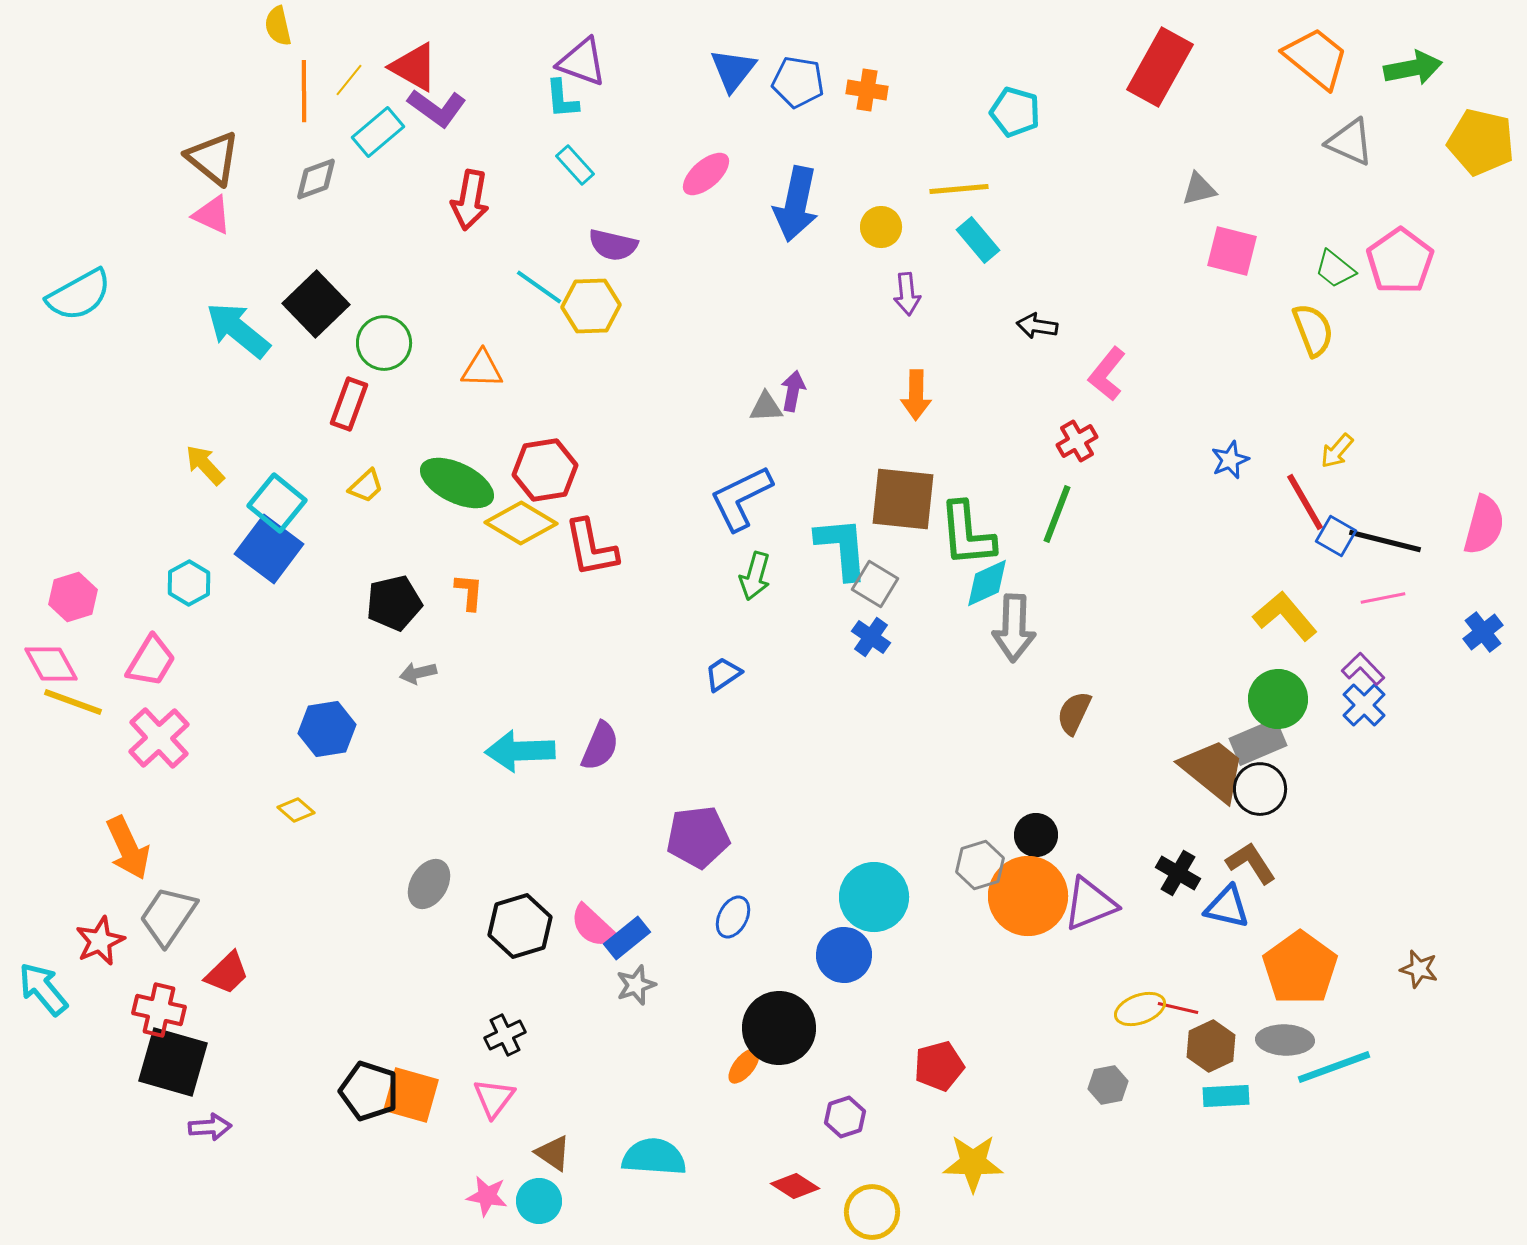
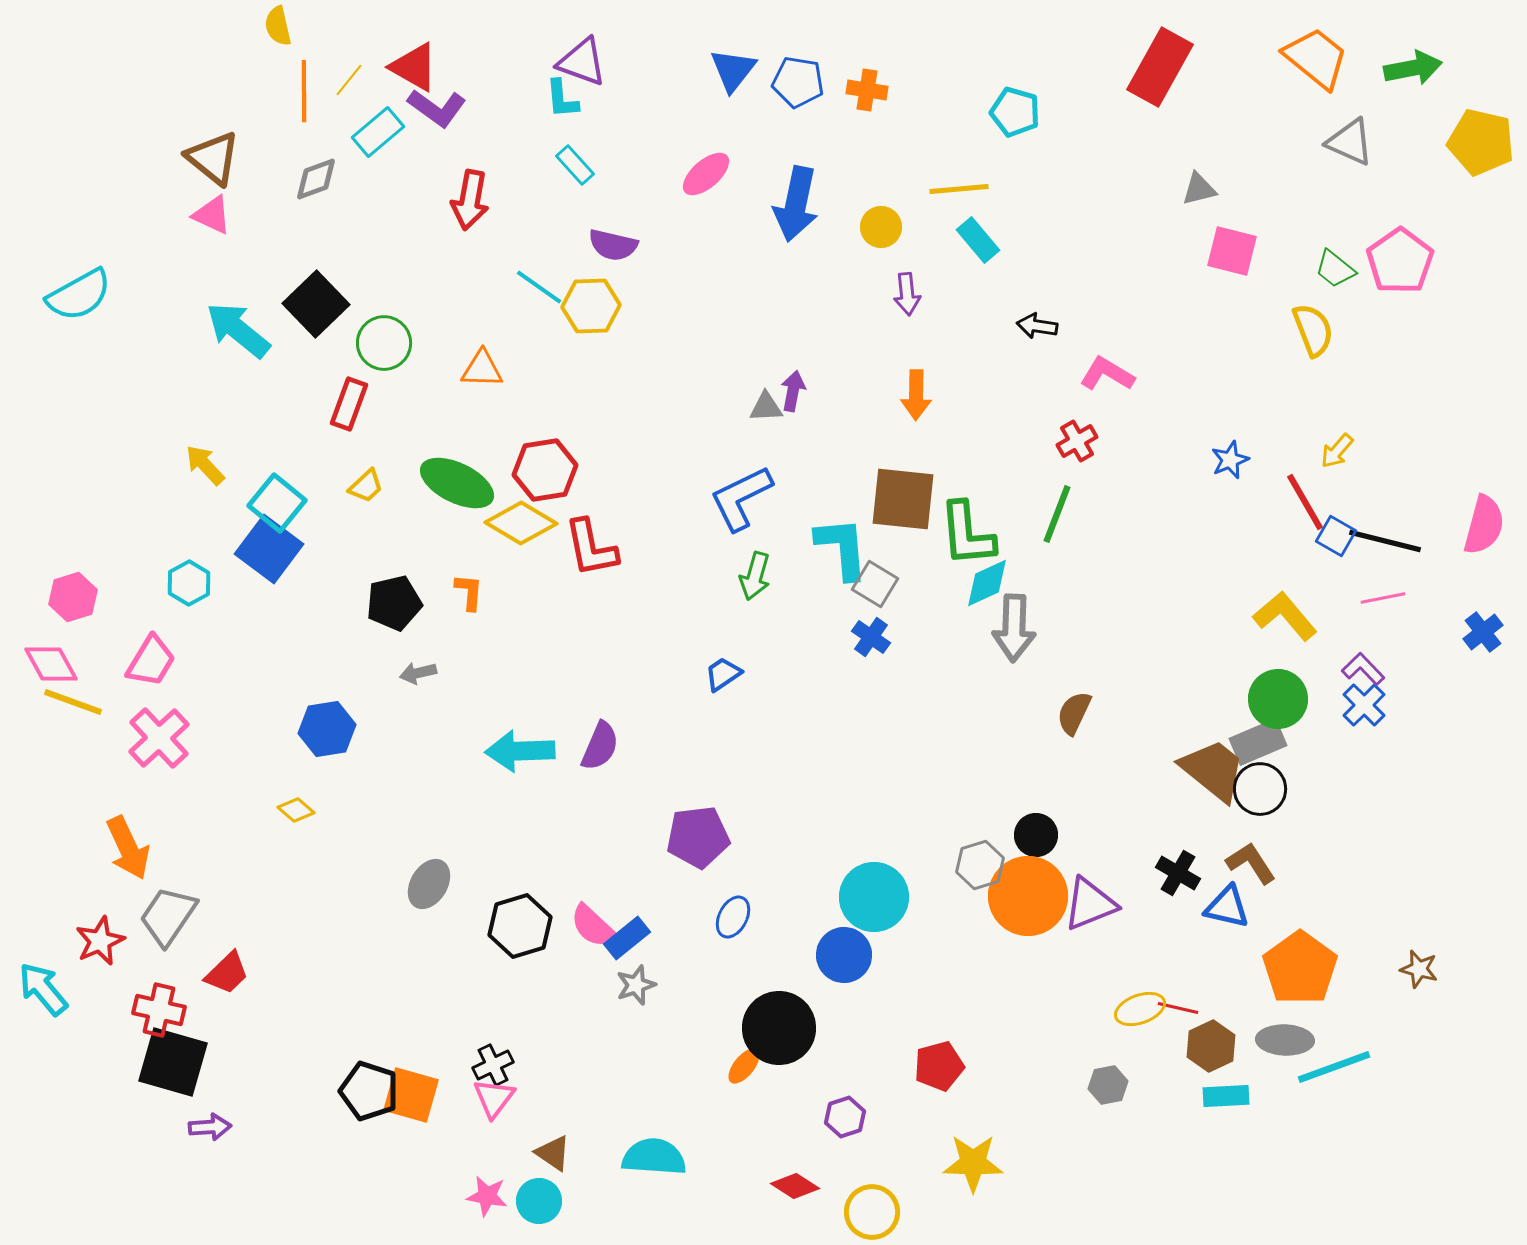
pink L-shape at (1107, 374): rotated 82 degrees clockwise
black cross at (505, 1035): moved 12 px left, 30 px down
